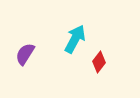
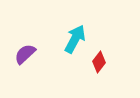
purple semicircle: rotated 15 degrees clockwise
